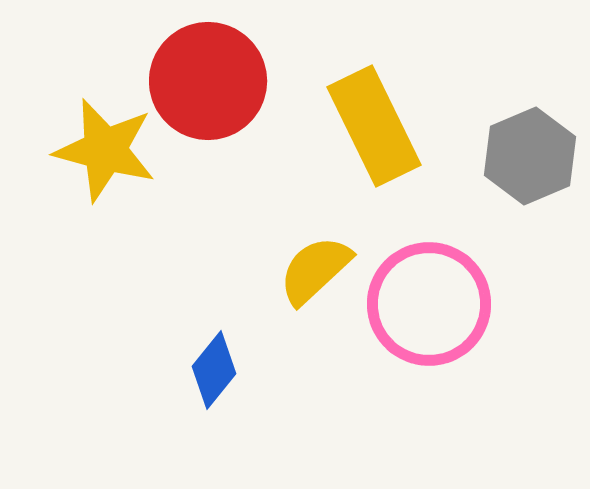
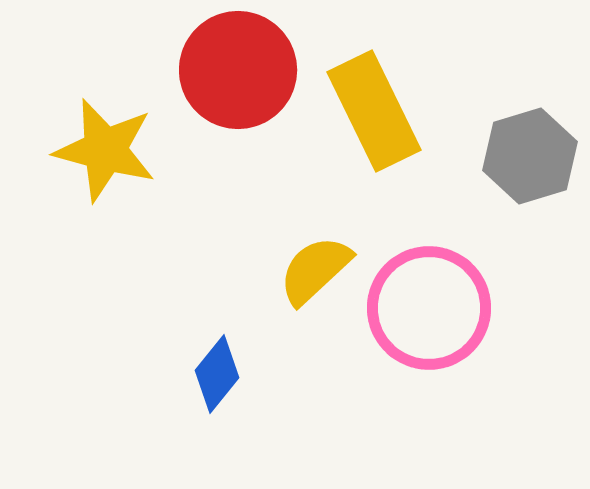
red circle: moved 30 px right, 11 px up
yellow rectangle: moved 15 px up
gray hexagon: rotated 6 degrees clockwise
pink circle: moved 4 px down
blue diamond: moved 3 px right, 4 px down
